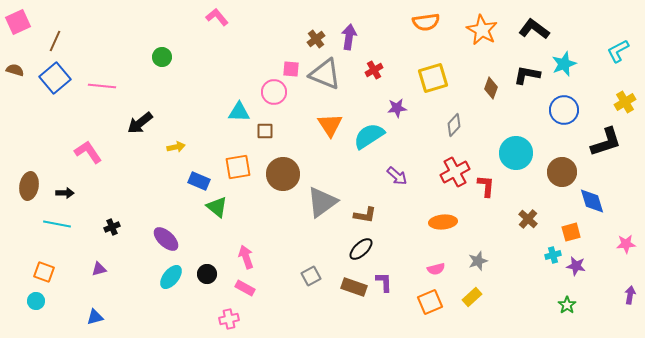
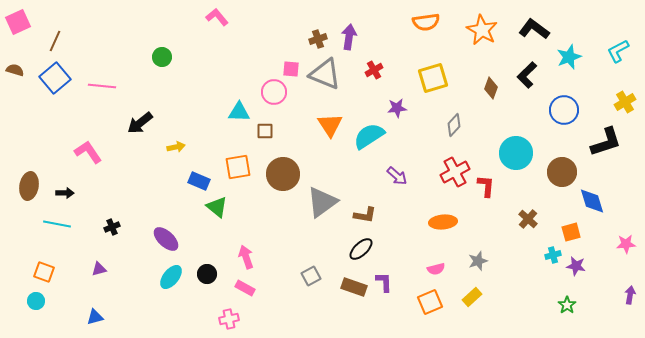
brown cross at (316, 39): moved 2 px right; rotated 18 degrees clockwise
cyan star at (564, 64): moved 5 px right, 7 px up
black L-shape at (527, 75): rotated 56 degrees counterclockwise
